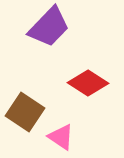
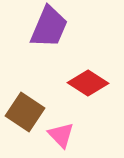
purple trapezoid: rotated 21 degrees counterclockwise
pink triangle: moved 2 px up; rotated 12 degrees clockwise
